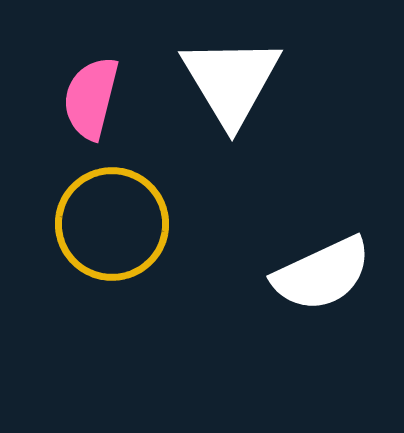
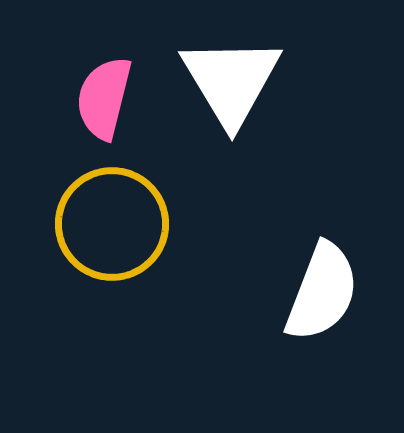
pink semicircle: moved 13 px right
white semicircle: moved 18 px down; rotated 44 degrees counterclockwise
